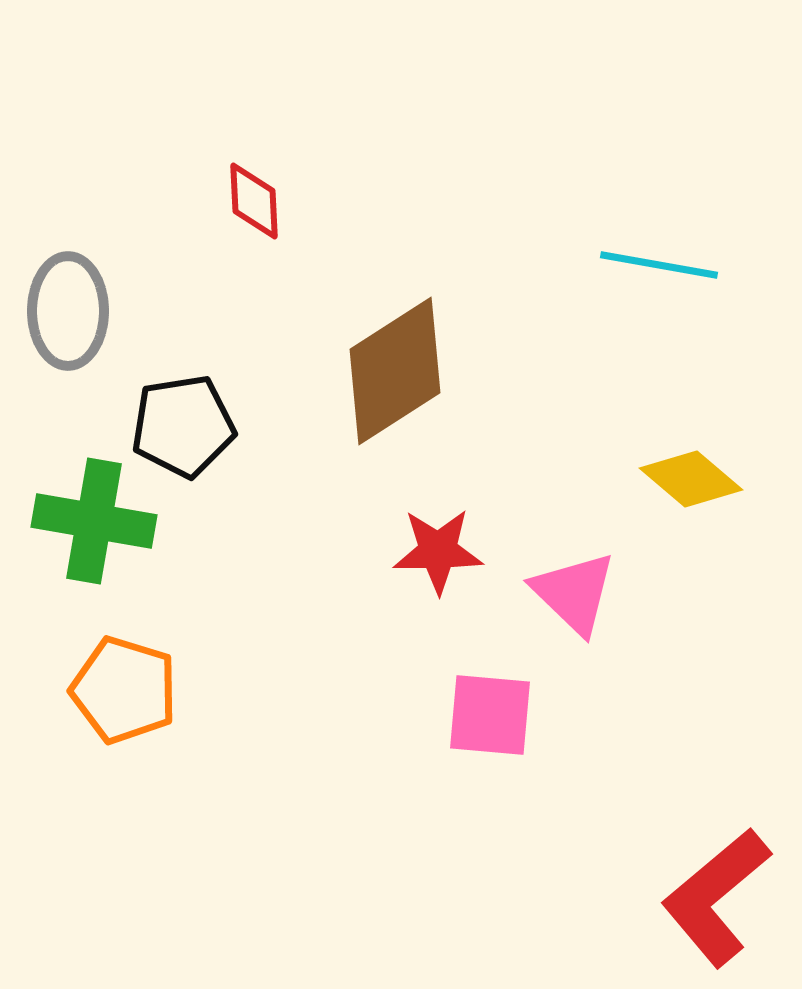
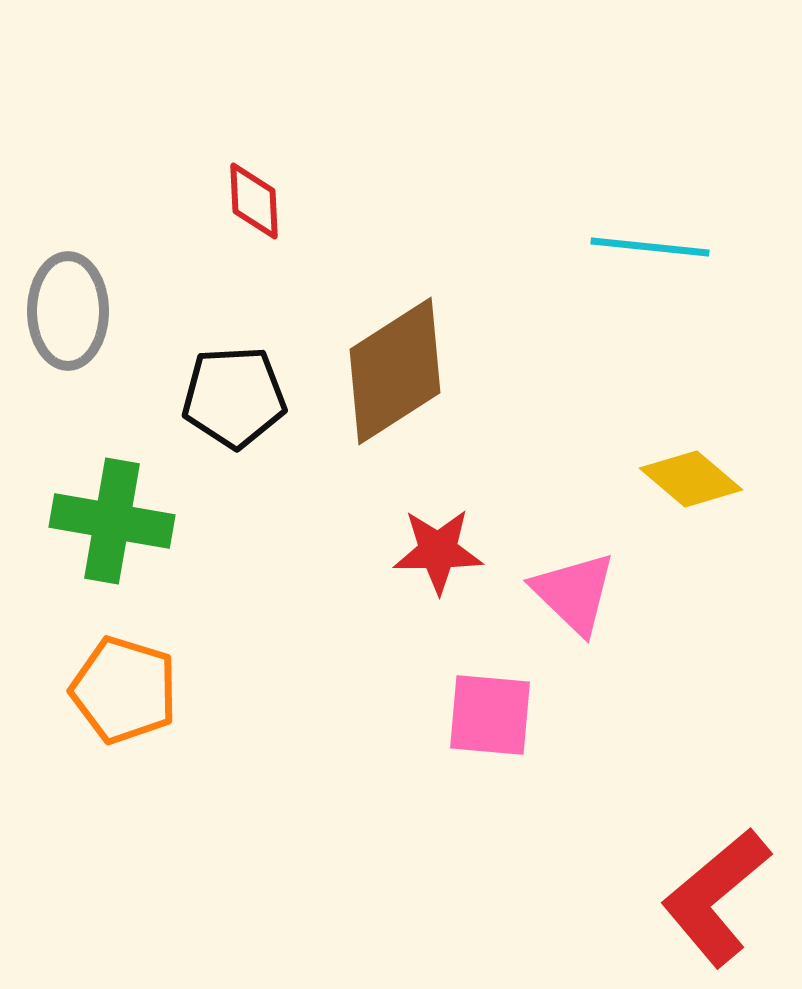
cyan line: moved 9 px left, 18 px up; rotated 4 degrees counterclockwise
black pentagon: moved 51 px right, 29 px up; rotated 6 degrees clockwise
green cross: moved 18 px right
